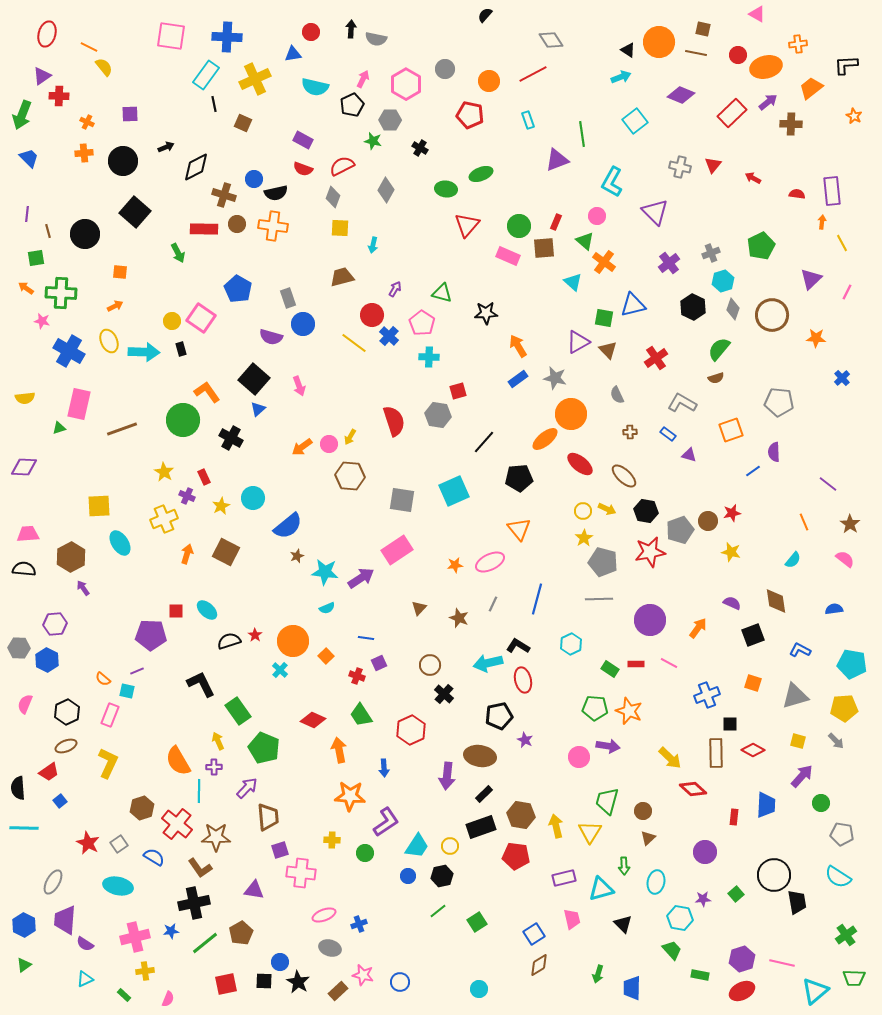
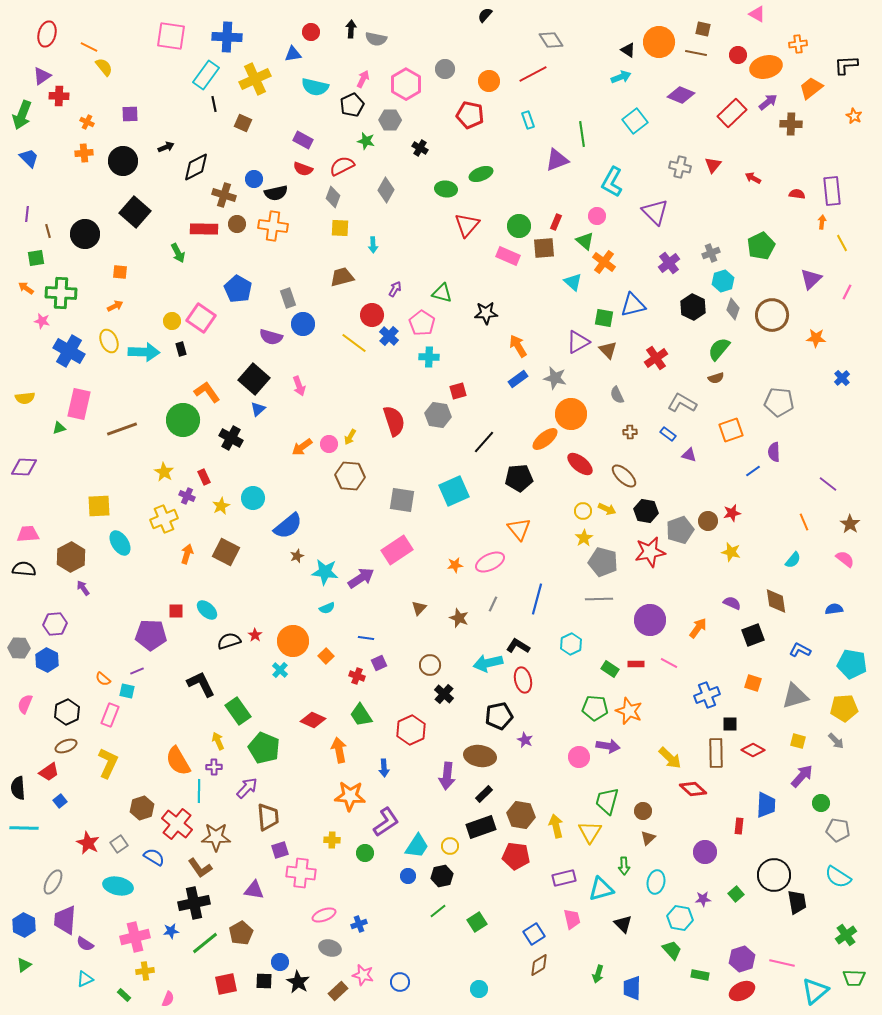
green star at (373, 141): moved 7 px left
cyan arrow at (373, 245): rotated 14 degrees counterclockwise
red rectangle at (734, 817): moved 5 px right, 9 px down
gray pentagon at (842, 834): moved 4 px left, 4 px up
